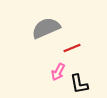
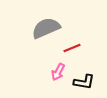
black L-shape: moved 5 px right, 2 px up; rotated 70 degrees counterclockwise
